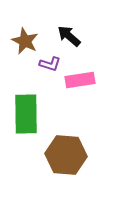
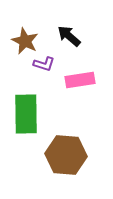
purple L-shape: moved 6 px left
